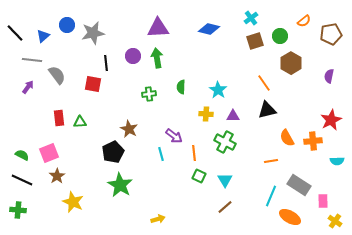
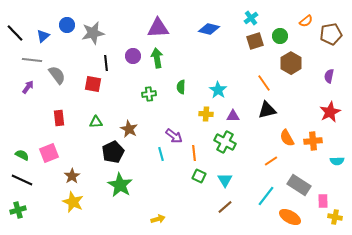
orange semicircle at (304, 21): moved 2 px right
red star at (331, 120): moved 1 px left, 8 px up
green triangle at (80, 122): moved 16 px right
orange line at (271, 161): rotated 24 degrees counterclockwise
brown star at (57, 176): moved 15 px right
cyan line at (271, 196): moved 5 px left; rotated 15 degrees clockwise
green cross at (18, 210): rotated 21 degrees counterclockwise
yellow cross at (335, 221): moved 4 px up; rotated 24 degrees counterclockwise
